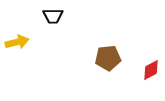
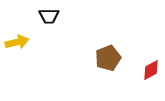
black trapezoid: moved 4 px left
brown pentagon: rotated 15 degrees counterclockwise
